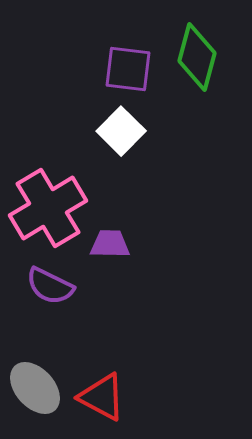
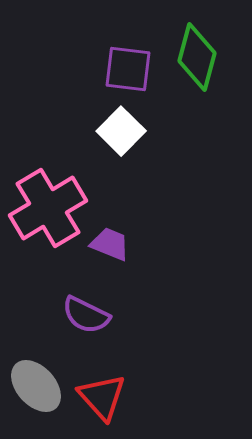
purple trapezoid: rotated 21 degrees clockwise
purple semicircle: moved 36 px right, 29 px down
gray ellipse: moved 1 px right, 2 px up
red triangle: rotated 20 degrees clockwise
